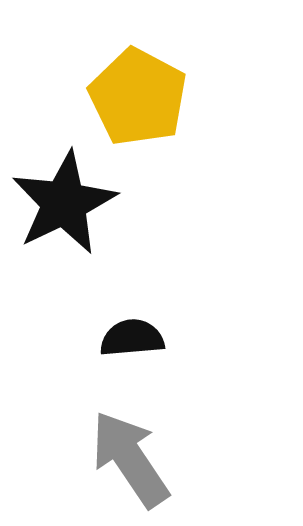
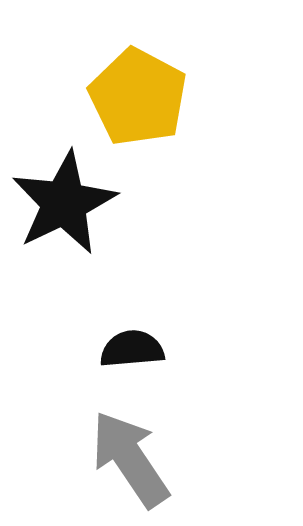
black semicircle: moved 11 px down
